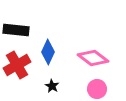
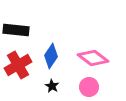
blue diamond: moved 3 px right, 4 px down; rotated 10 degrees clockwise
red cross: moved 1 px right
pink circle: moved 8 px left, 2 px up
